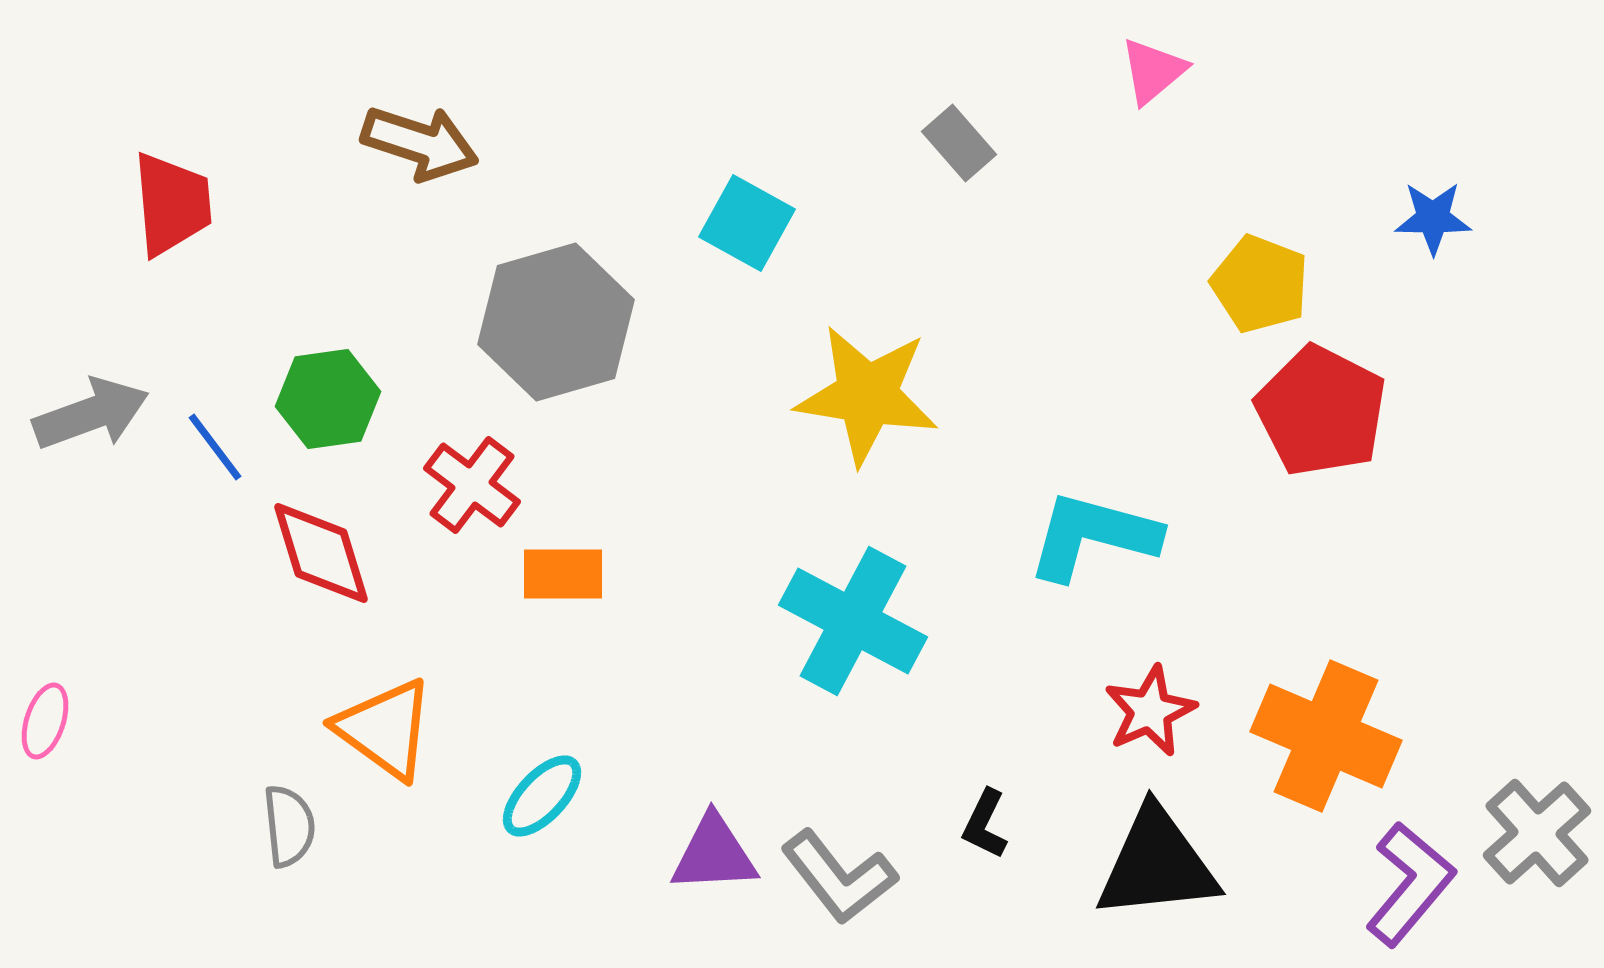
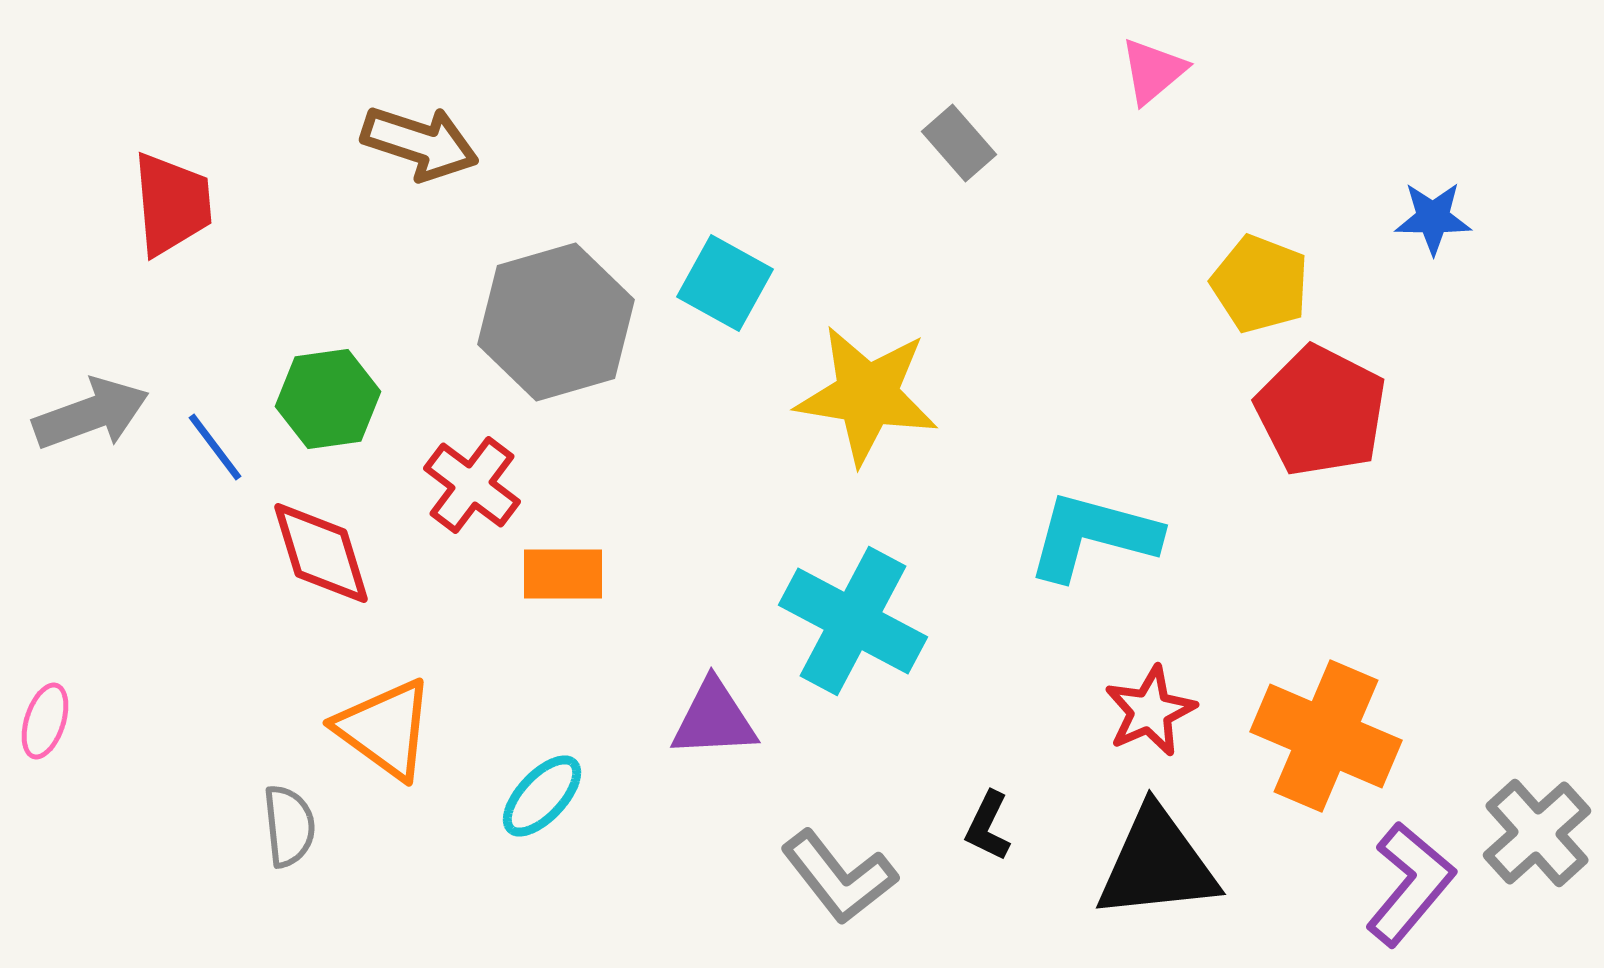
cyan square: moved 22 px left, 60 px down
black L-shape: moved 3 px right, 2 px down
purple triangle: moved 135 px up
